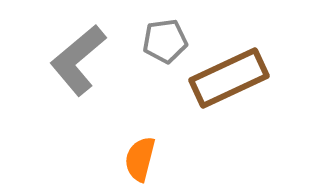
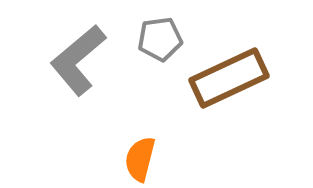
gray pentagon: moved 5 px left, 2 px up
